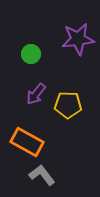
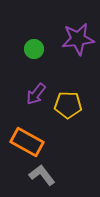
green circle: moved 3 px right, 5 px up
